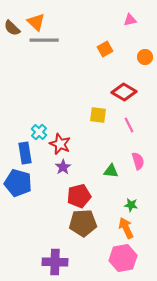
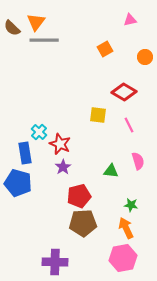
orange triangle: rotated 24 degrees clockwise
